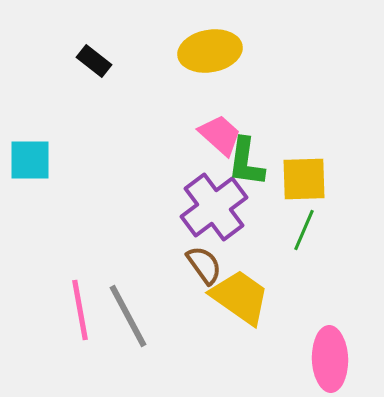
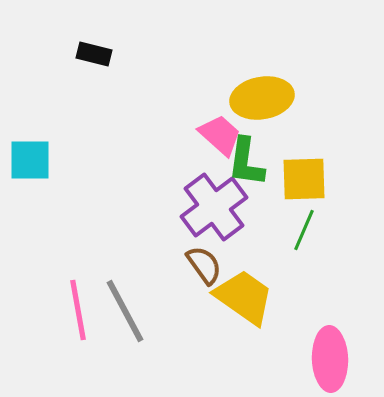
yellow ellipse: moved 52 px right, 47 px down
black rectangle: moved 7 px up; rotated 24 degrees counterclockwise
yellow trapezoid: moved 4 px right
pink line: moved 2 px left
gray line: moved 3 px left, 5 px up
